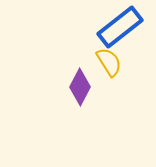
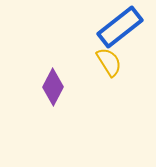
purple diamond: moved 27 px left
